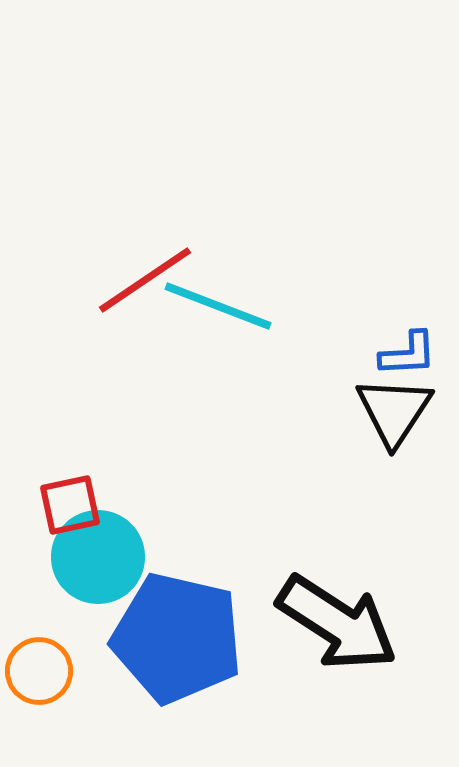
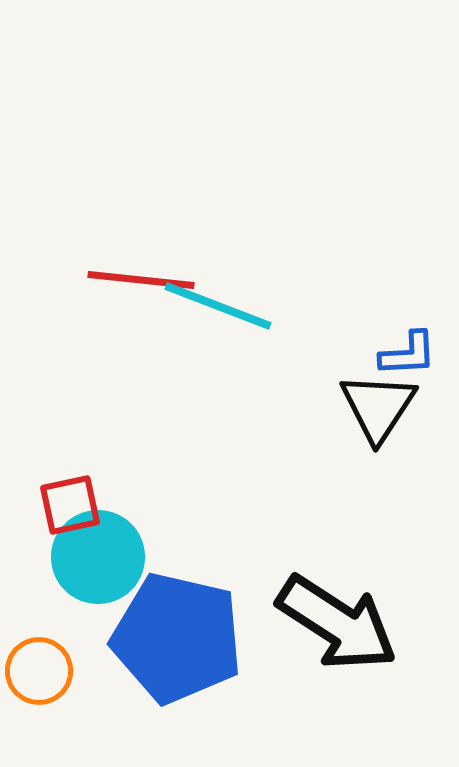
red line: moved 4 px left; rotated 40 degrees clockwise
black triangle: moved 16 px left, 4 px up
